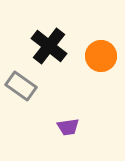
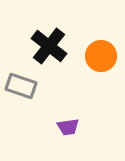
gray rectangle: rotated 16 degrees counterclockwise
